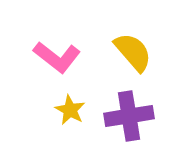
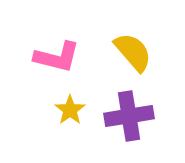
pink L-shape: rotated 24 degrees counterclockwise
yellow star: rotated 8 degrees clockwise
